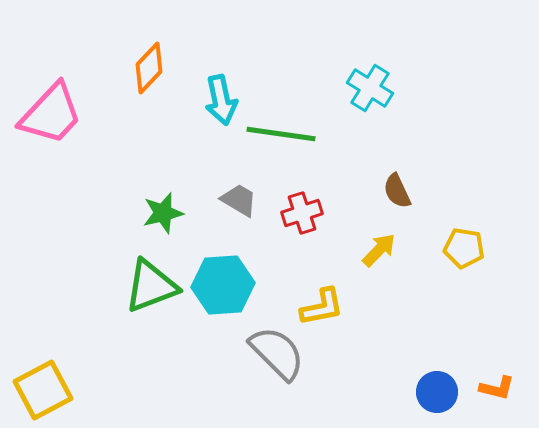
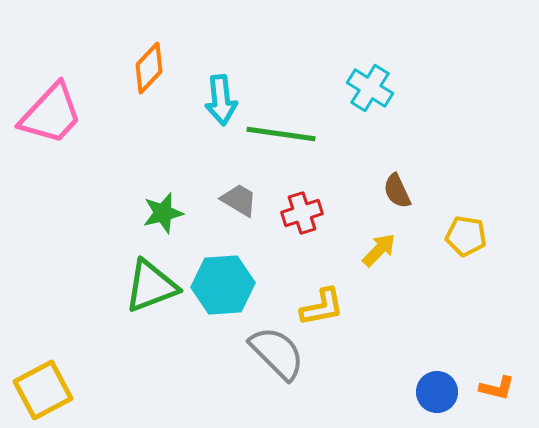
cyan arrow: rotated 6 degrees clockwise
yellow pentagon: moved 2 px right, 12 px up
